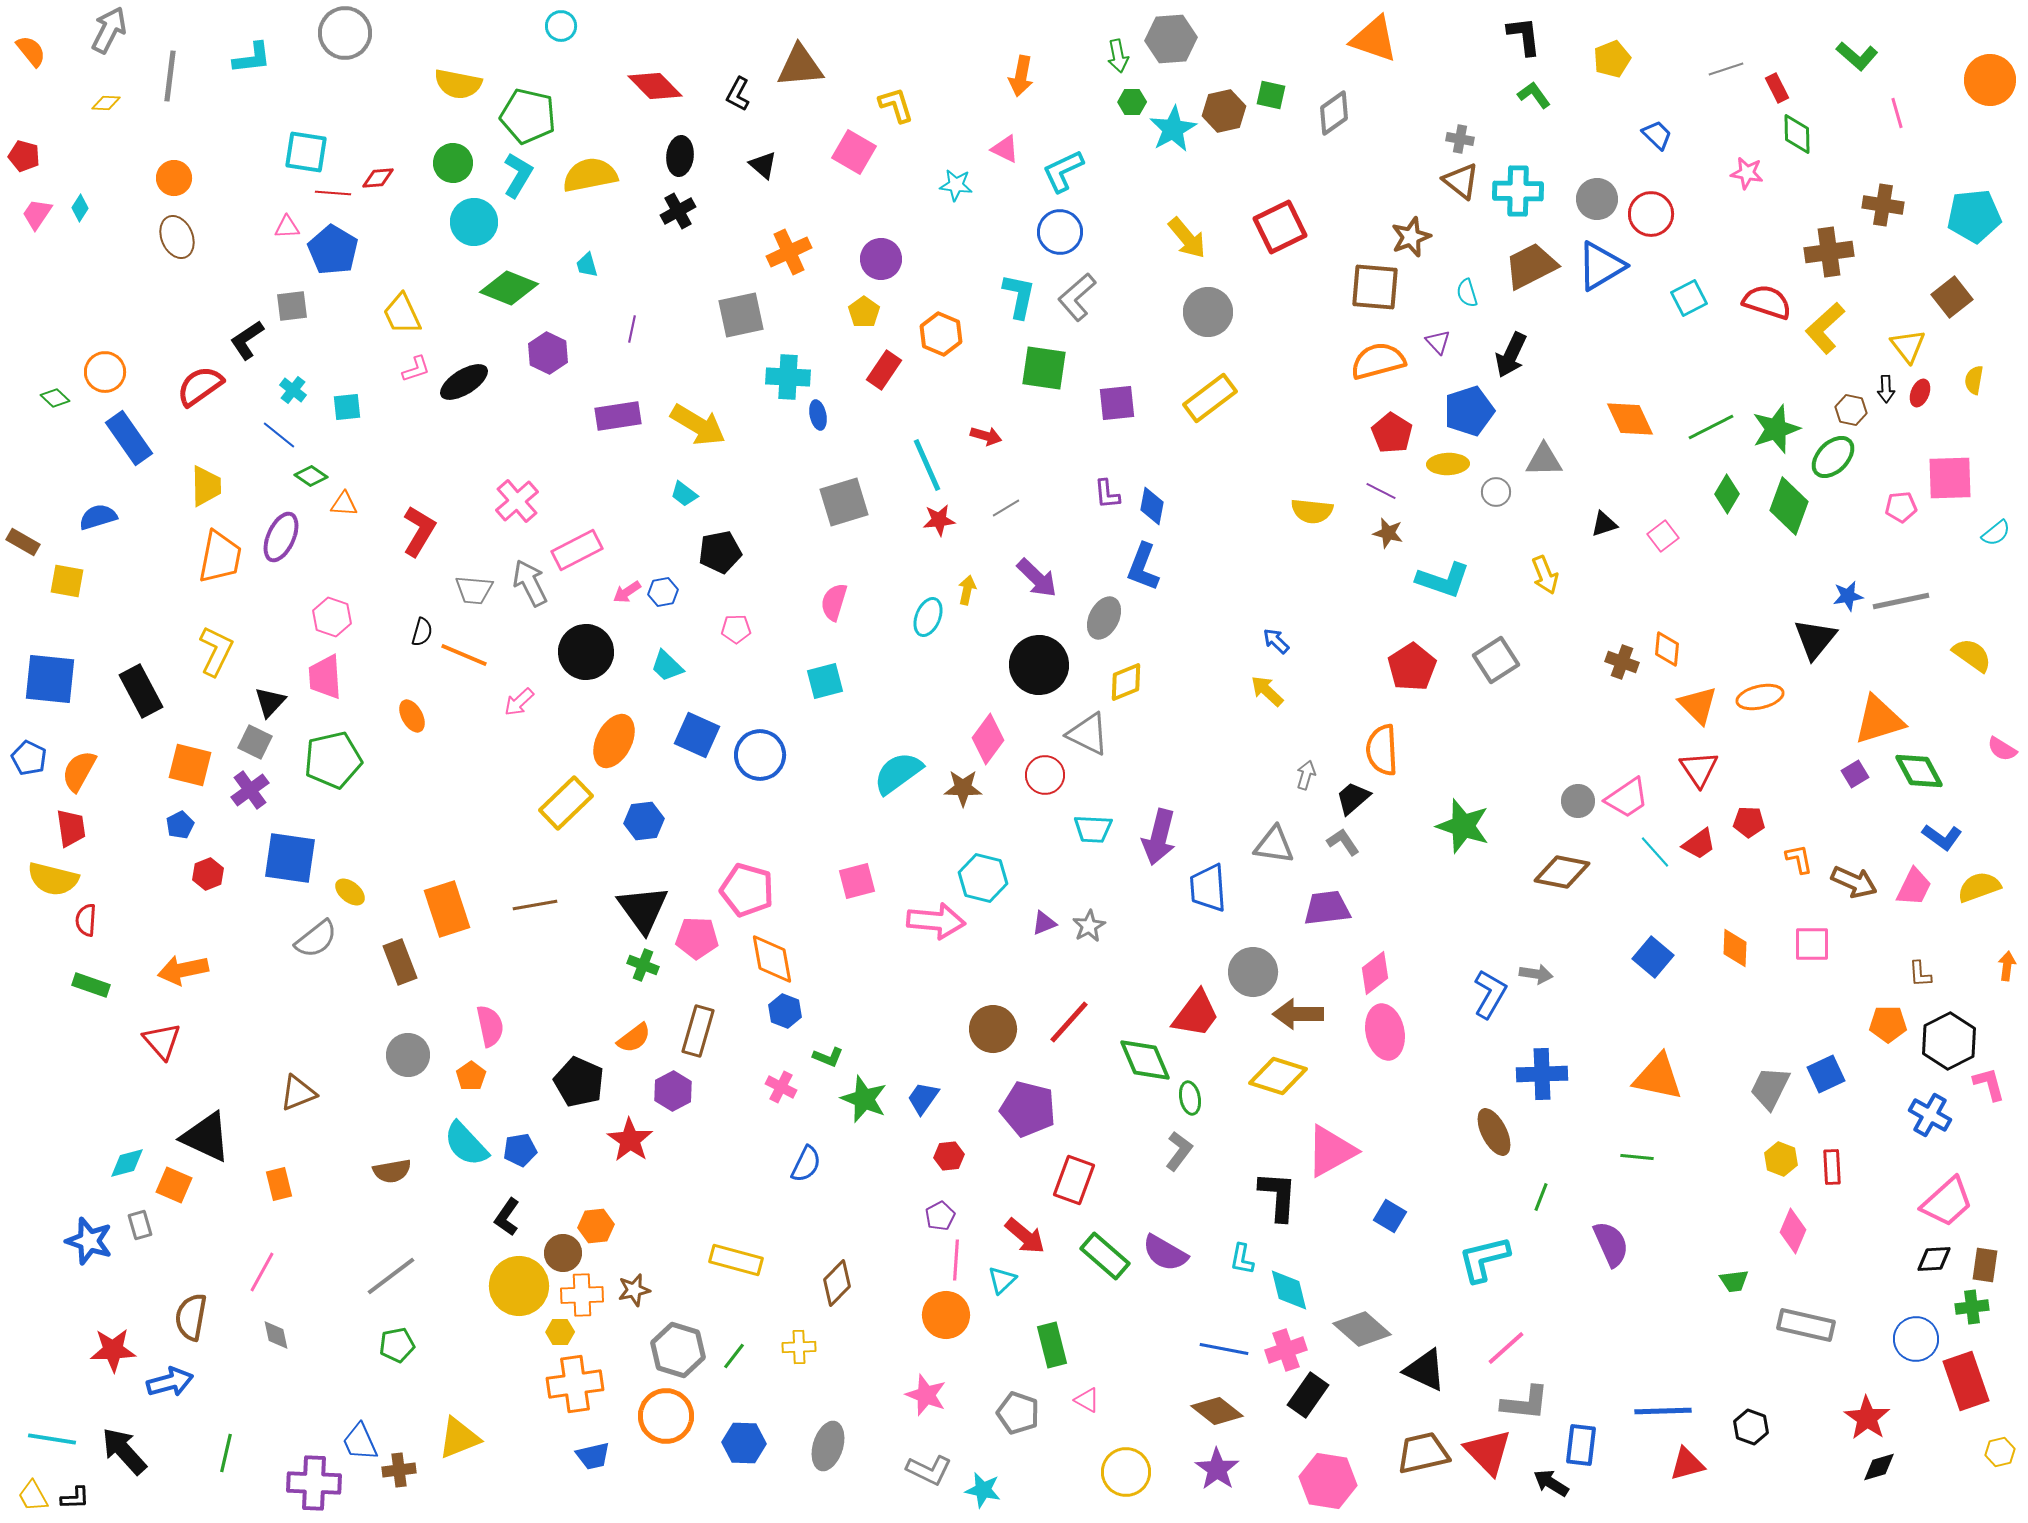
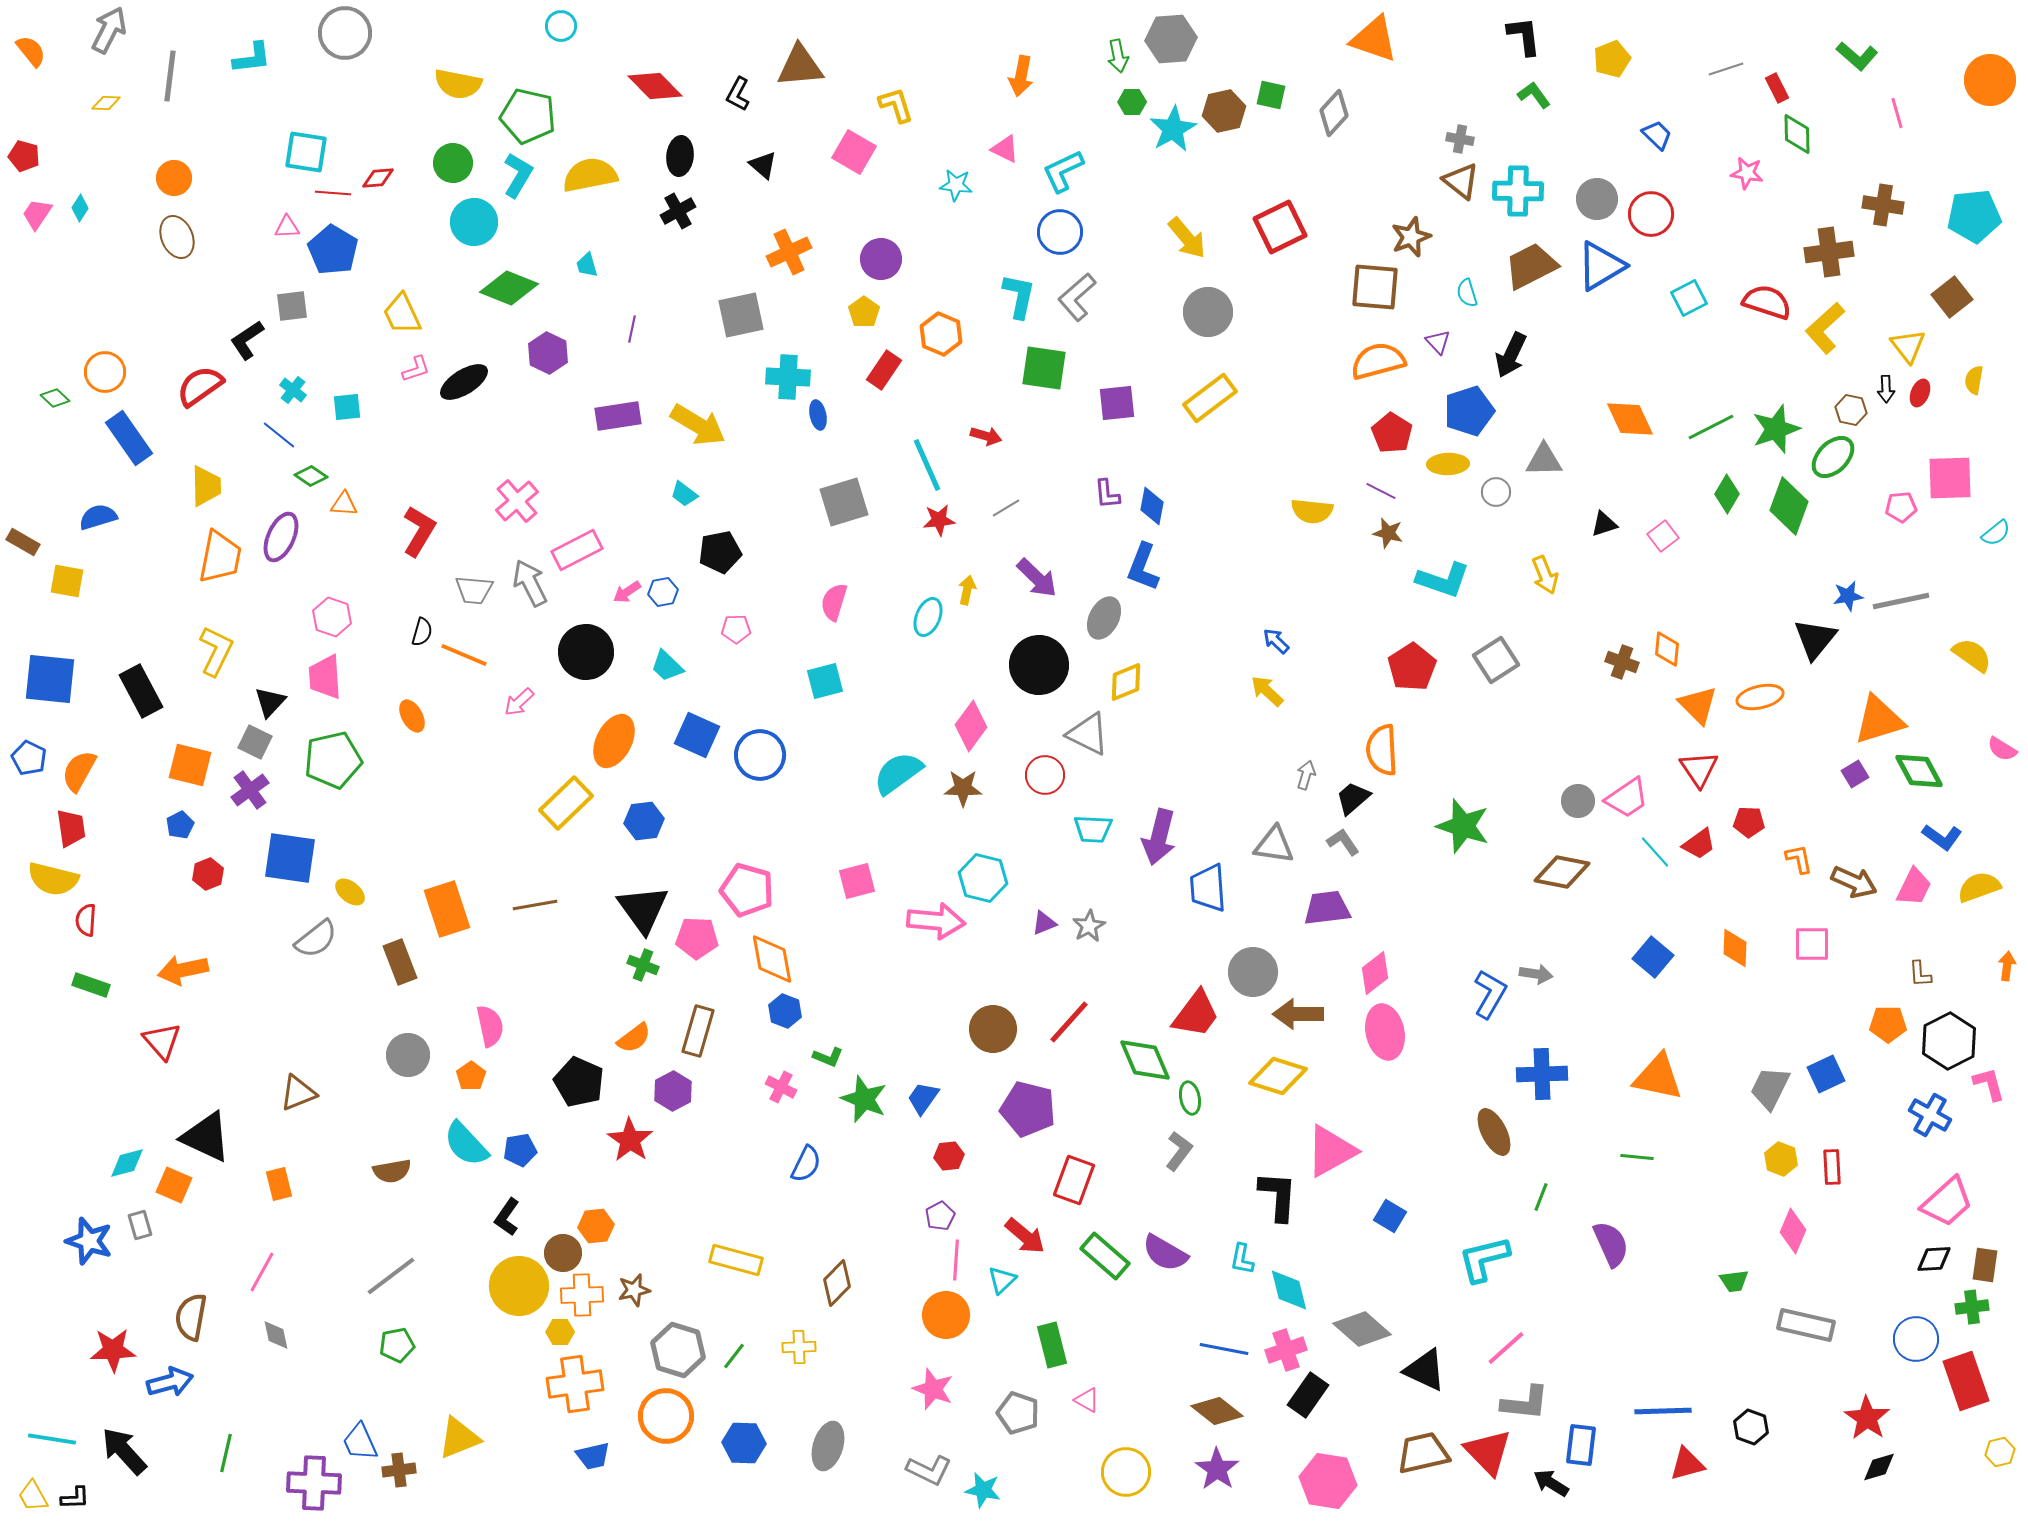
gray diamond at (1334, 113): rotated 12 degrees counterclockwise
pink diamond at (988, 739): moved 17 px left, 13 px up
pink star at (926, 1395): moved 7 px right, 6 px up
